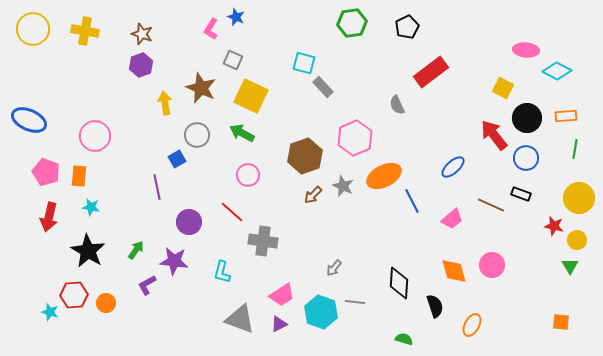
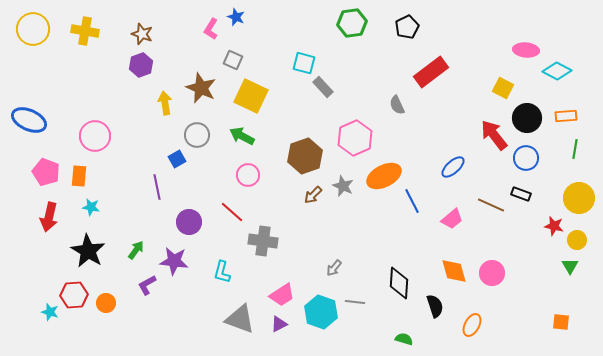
green arrow at (242, 133): moved 3 px down
pink circle at (492, 265): moved 8 px down
